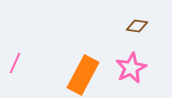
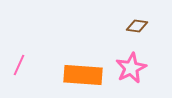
pink line: moved 4 px right, 2 px down
orange rectangle: rotated 66 degrees clockwise
